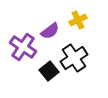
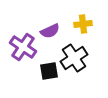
yellow cross: moved 5 px right, 4 px down; rotated 18 degrees clockwise
purple semicircle: rotated 12 degrees clockwise
black square: rotated 30 degrees clockwise
